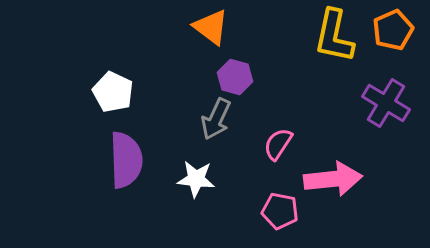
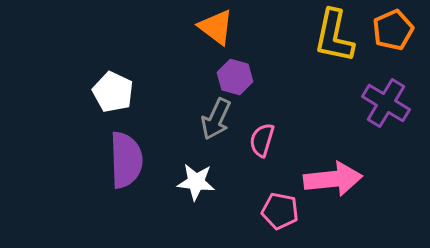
orange triangle: moved 5 px right
pink semicircle: moved 16 px left, 4 px up; rotated 16 degrees counterclockwise
white star: moved 3 px down
